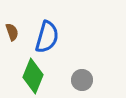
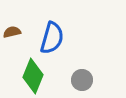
brown semicircle: rotated 84 degrees counterclockwise
blue semicircle: moved 5 px right, 1 px down
